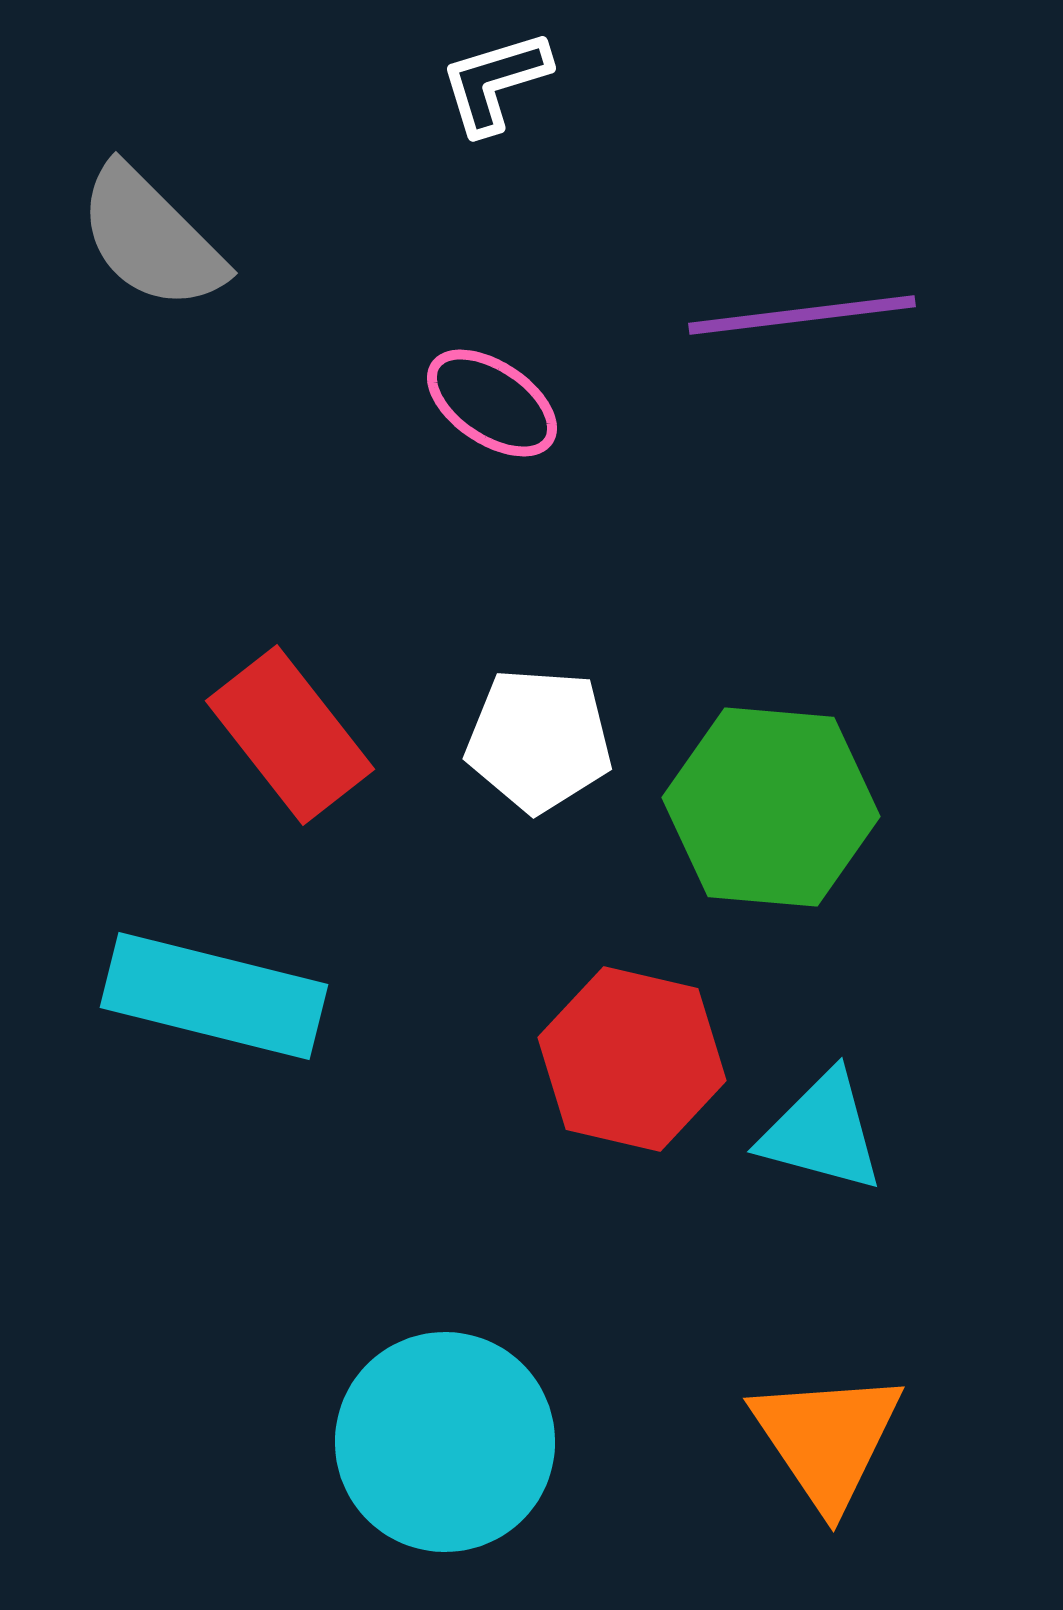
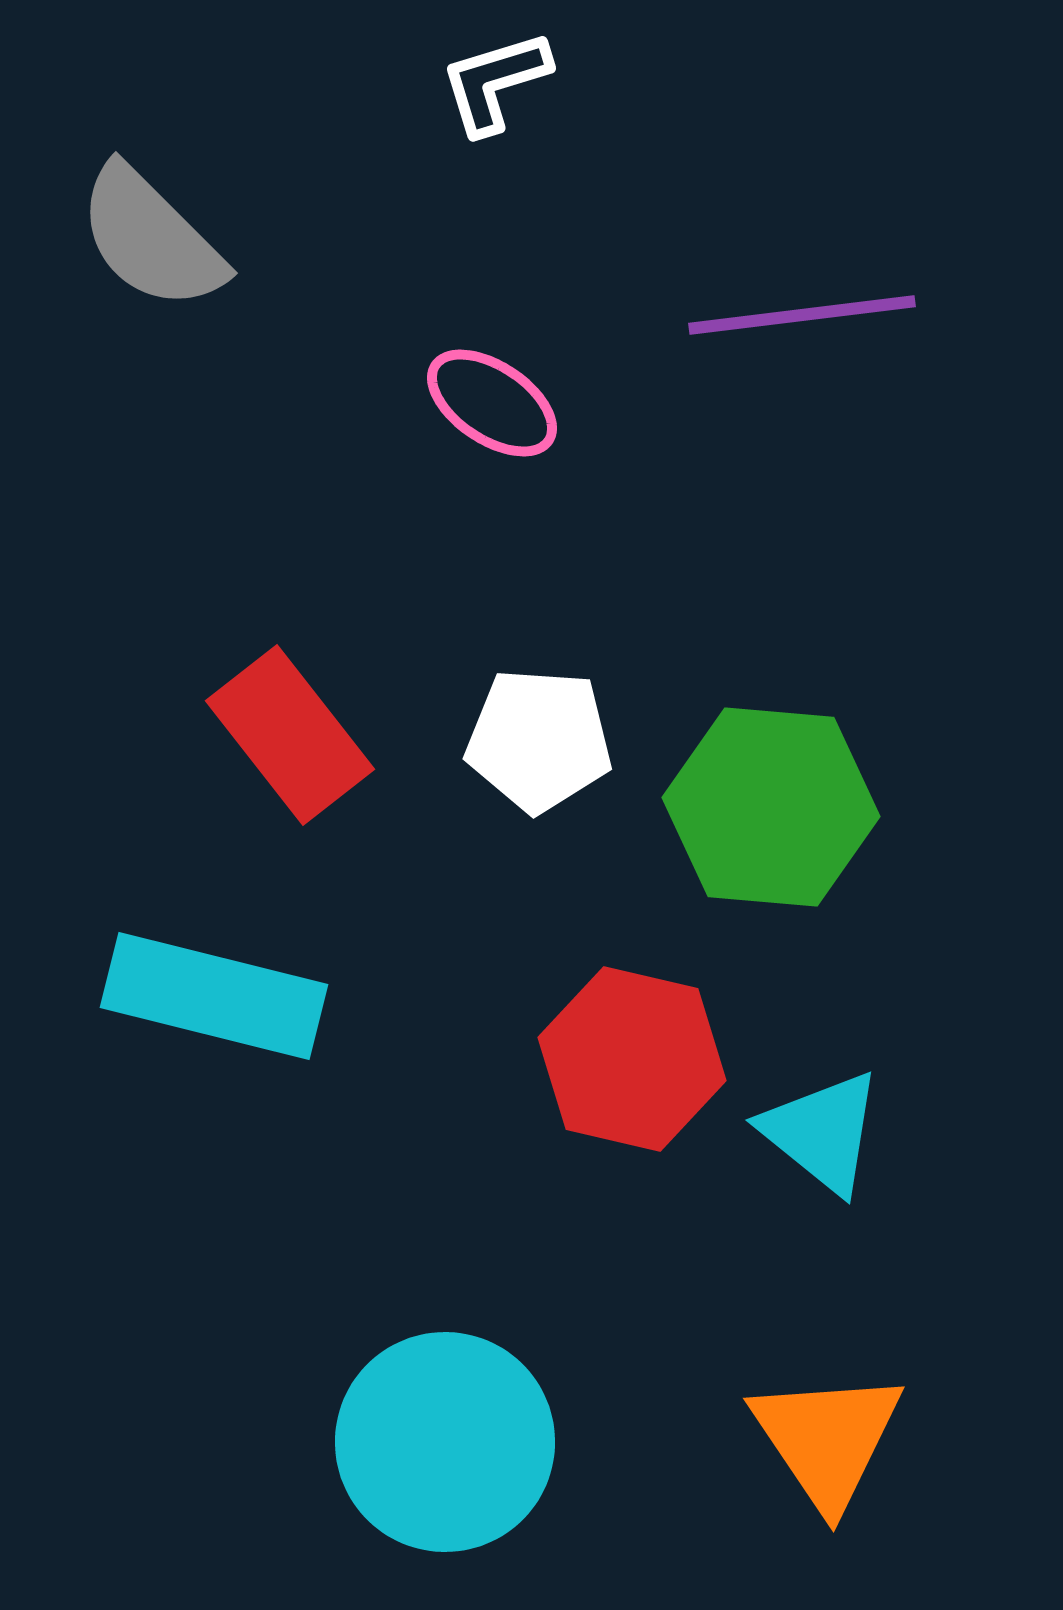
cyan triangle: rotated 24 degrees clockwise
